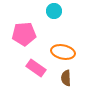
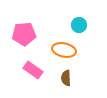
cyan circle: moved 25 px right, 14 px down
orange ellipse: moved 1 px right, 2 px up
pink rectangle: moved 3 px left, 2 px down
